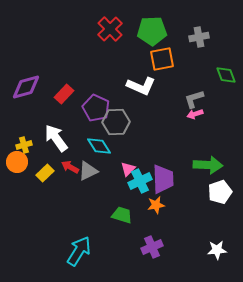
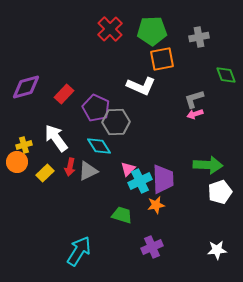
red arrow: rotated 108 degrees counterclockwise
